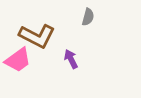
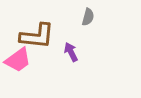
brown L-shape: rotated 21 degrees counterclockwise
purple arrow: moved 7 px up
